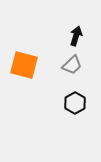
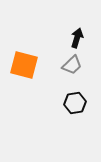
black arrow: moved 1 px right, 2 px down
black hexagon: rotated 20 degrees clockwise
